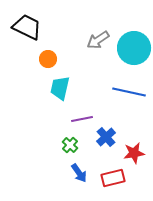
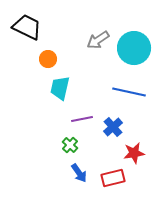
blue cross: moved 7 px right, 10 px up
